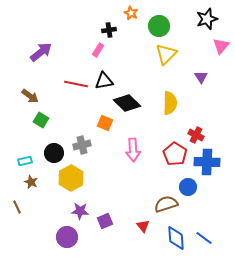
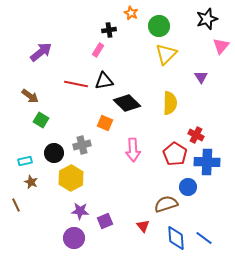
brown line: moved 1 px left, 2 px up
purple circle: moved 7 px right, 1 px down
